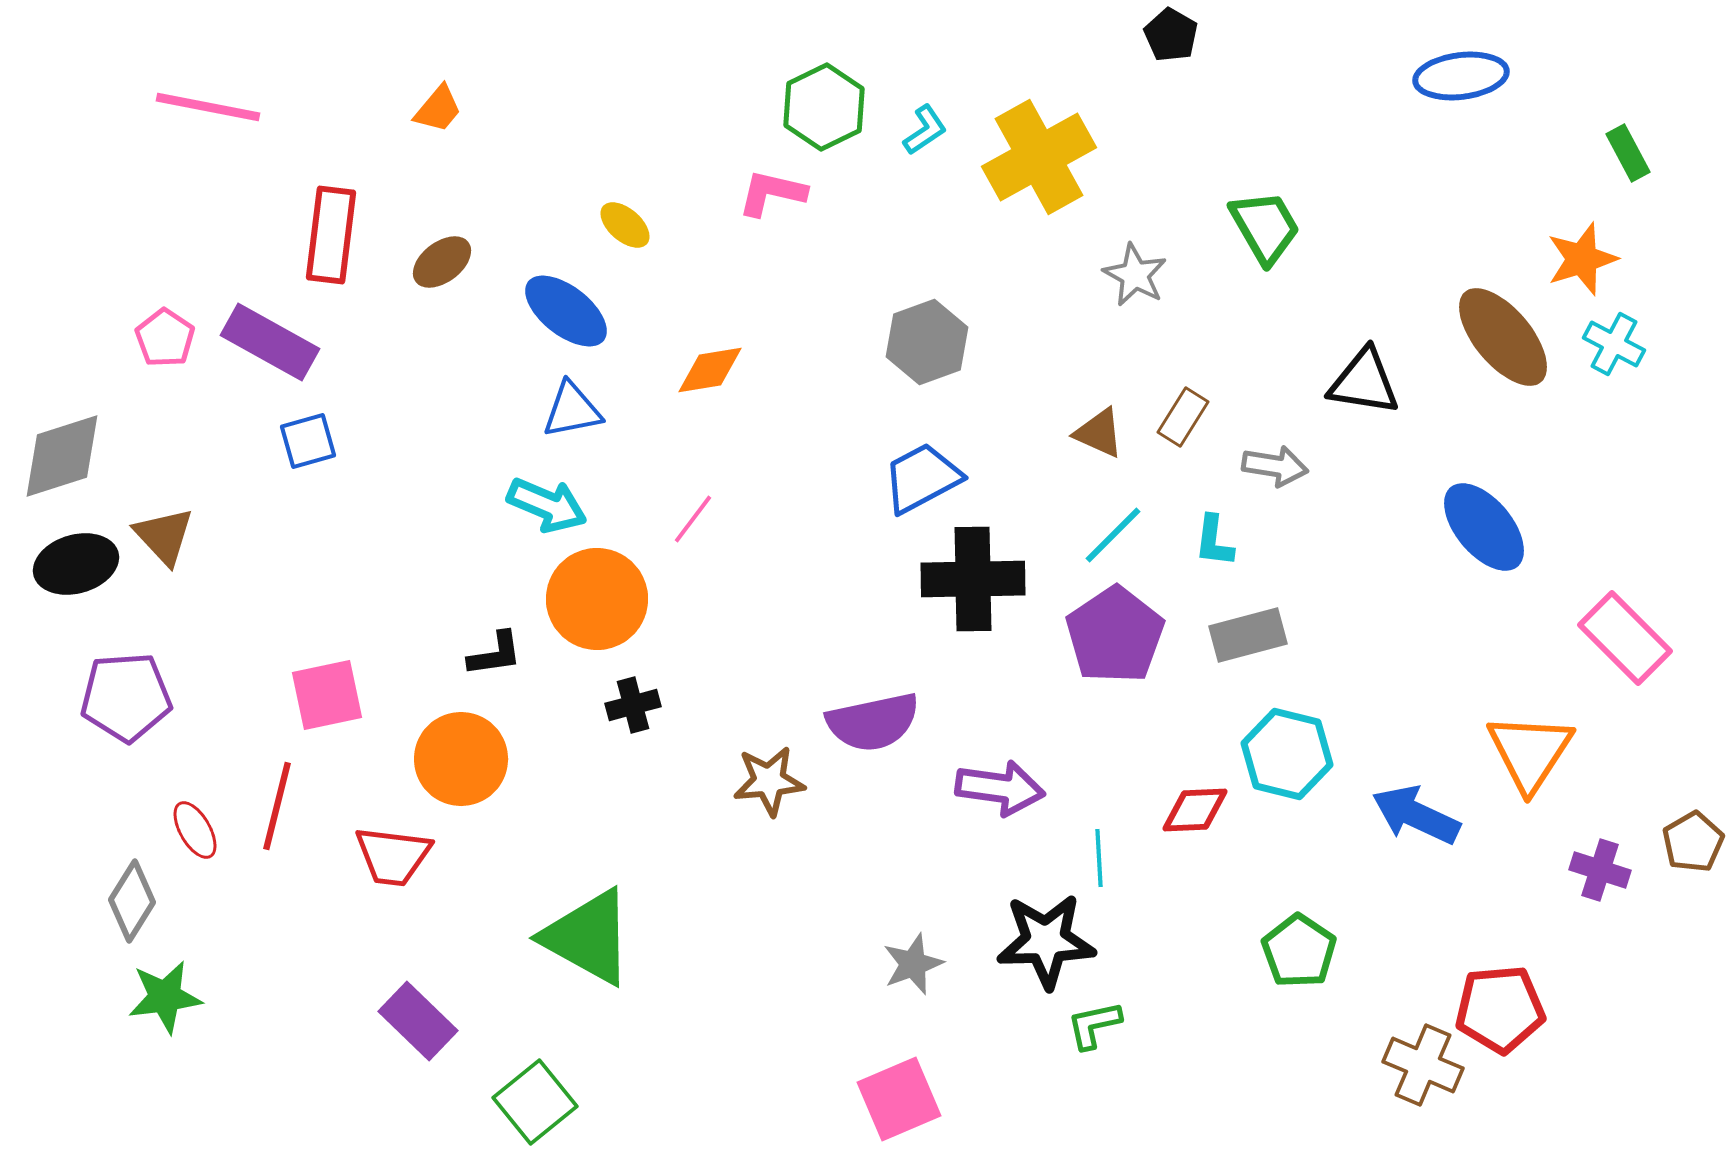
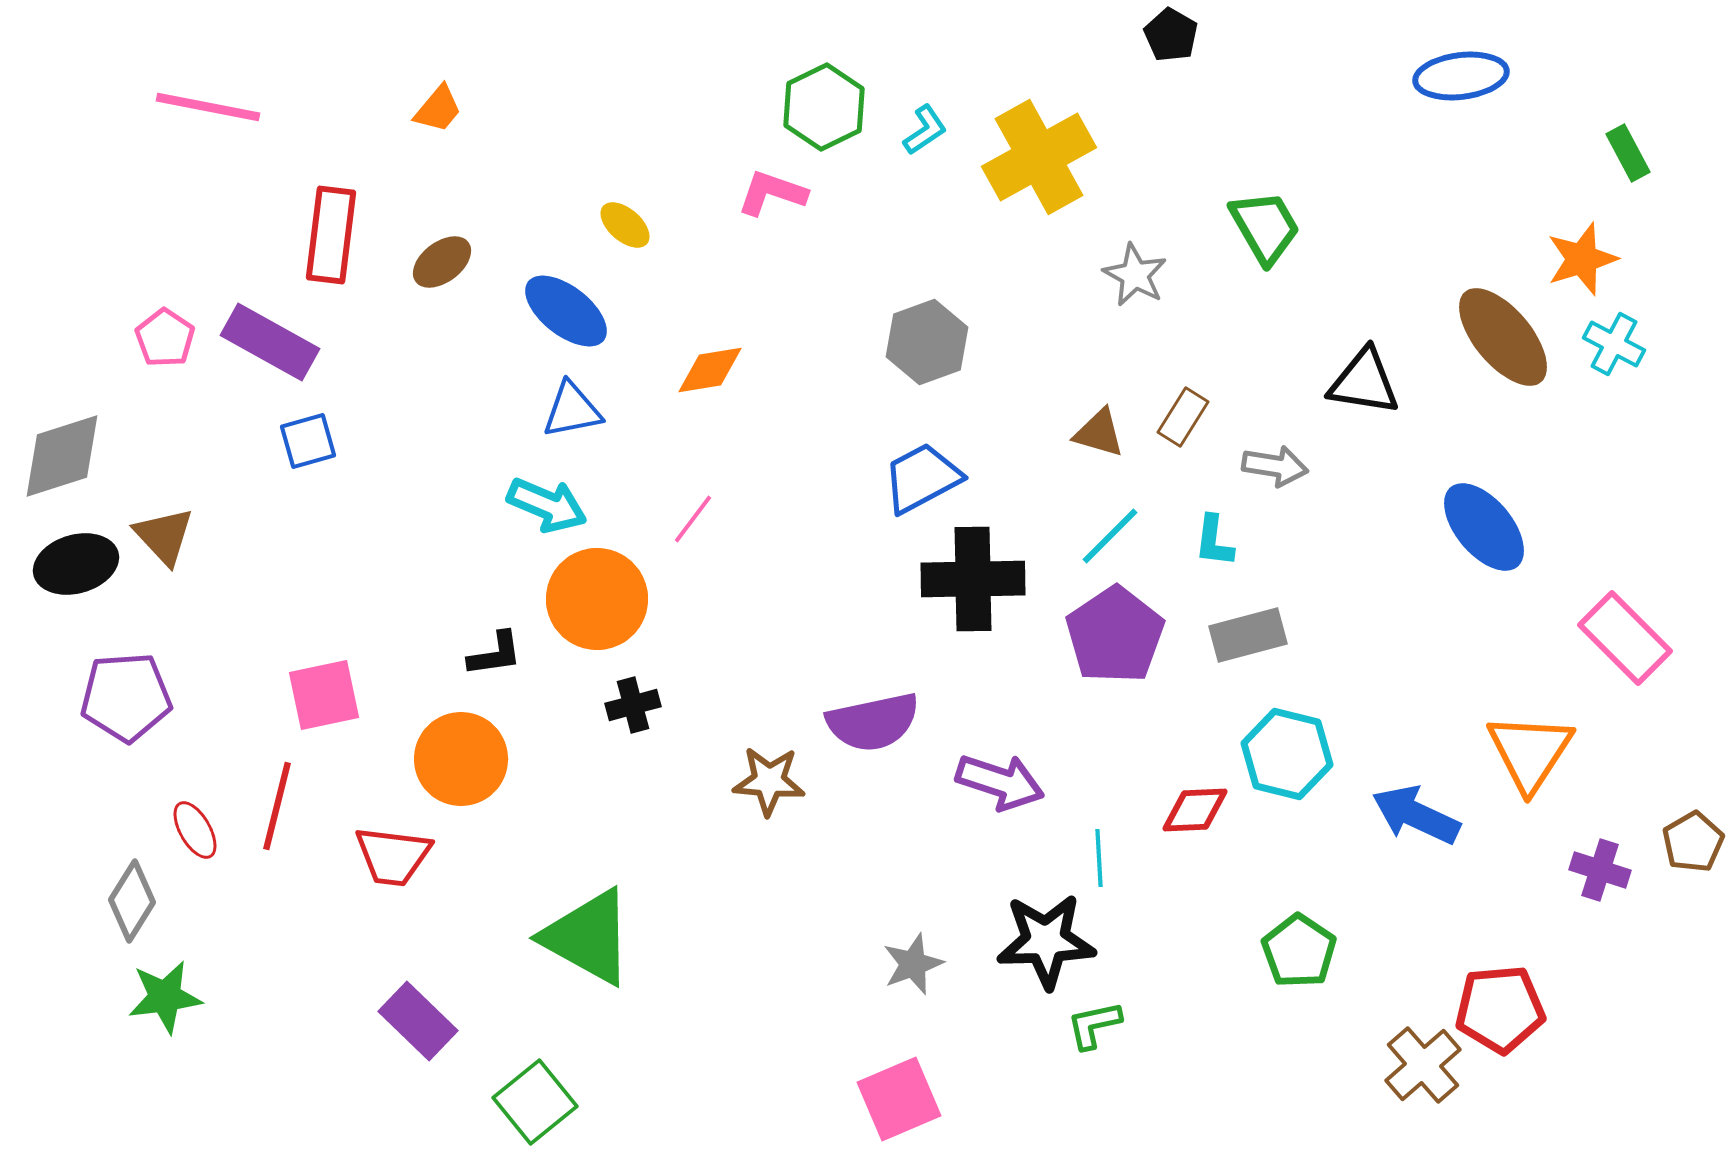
pink L-shape at (772, 193): rotated 6 degrees clockwise
brown triangle at (1099, 433): rotated 8 degrees counterclockwise
cyan line at (1113, 535): moved 3 px left, 1 px down
pink square at (327, 695): moved 3 px left
brown star at (769, 781): rotated 10 degrees clockwise
purple arrow at (1000, 788): moved 6 px up; rotated 10 degrees clockwise
brown cross at (1423, 1065): rotated 26 degrees clockwise
